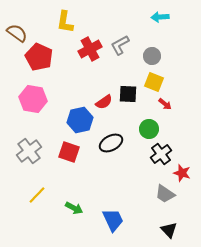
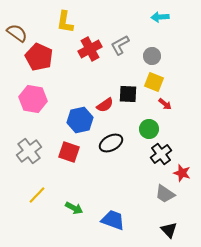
red semicircle: moved 1 px right, 3 px down
blue trapezoid: rotated 45 degrees counterclockwise
